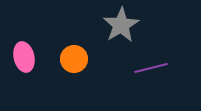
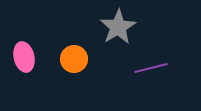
gray star: moved 3 px left, 2 px down
